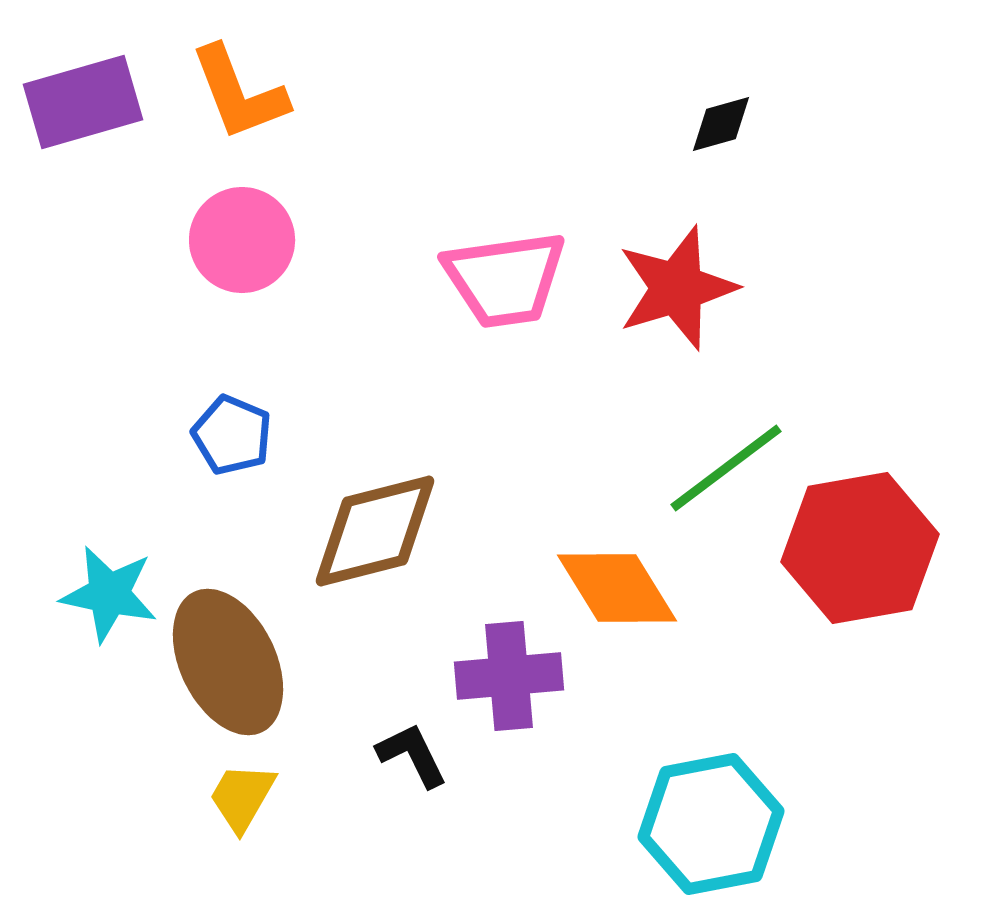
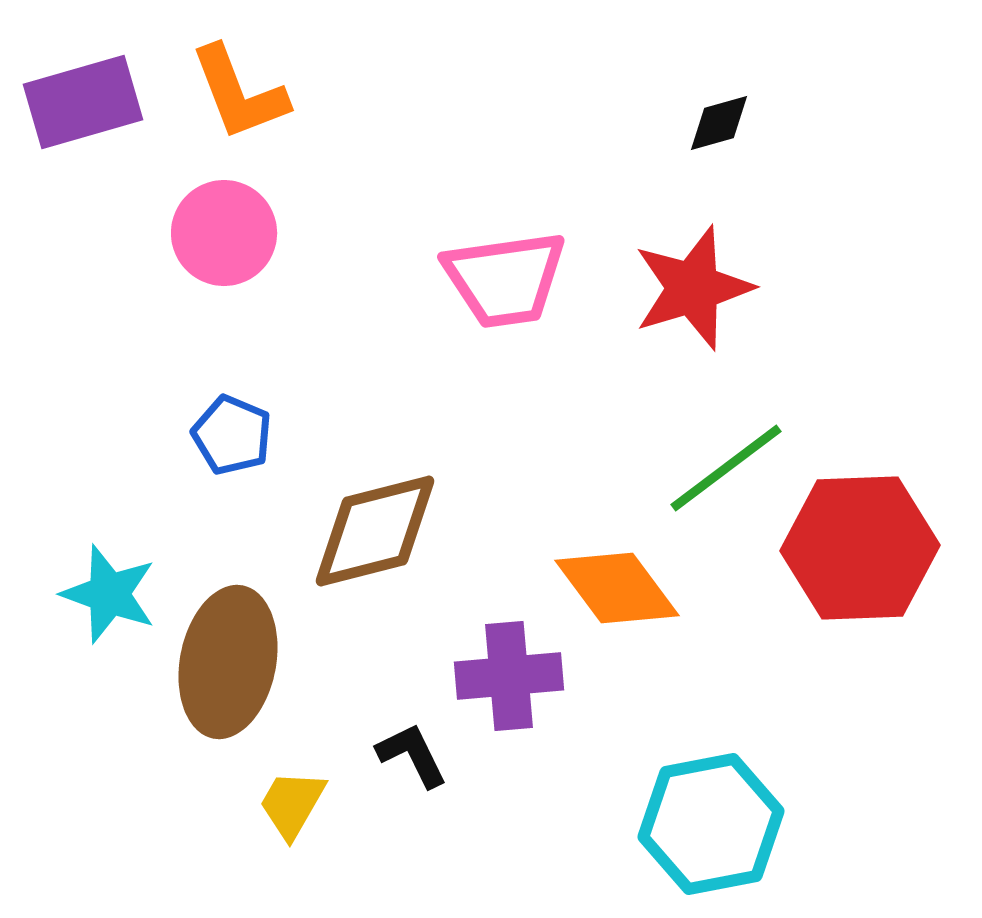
black diamond: moved 2 px left, 1 px up
pink circle: moved 18 px left, 7 px up
red star: moved 16 px right
red hexagon: rotated 8 degrees clockwise
orange diamond: rotated 5 degrees counterclockwise
cyan star: rotated 8 degrees clockwise
brown ellipse: rotated 37 degrees clockwise
yellow trapezoid: moved 50 px right, 7 px down
